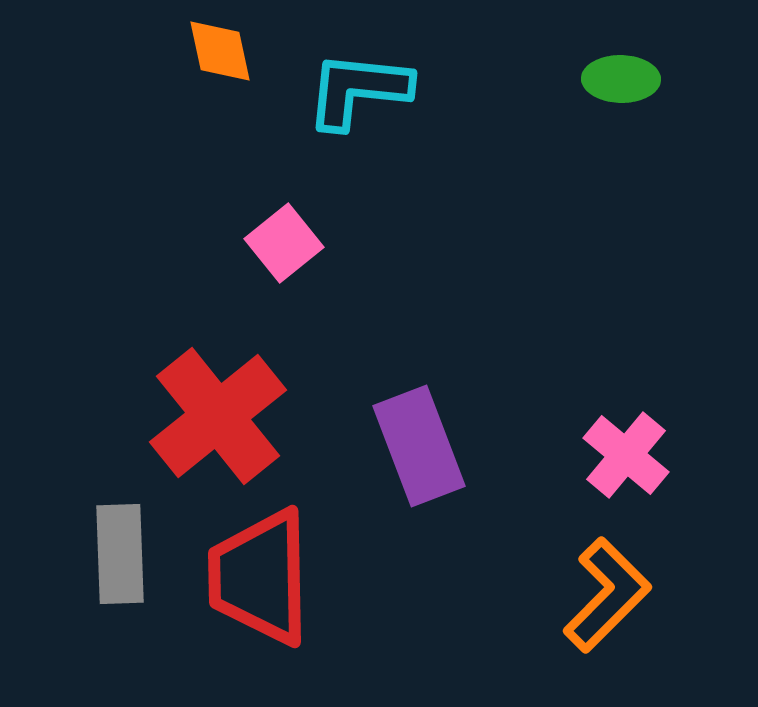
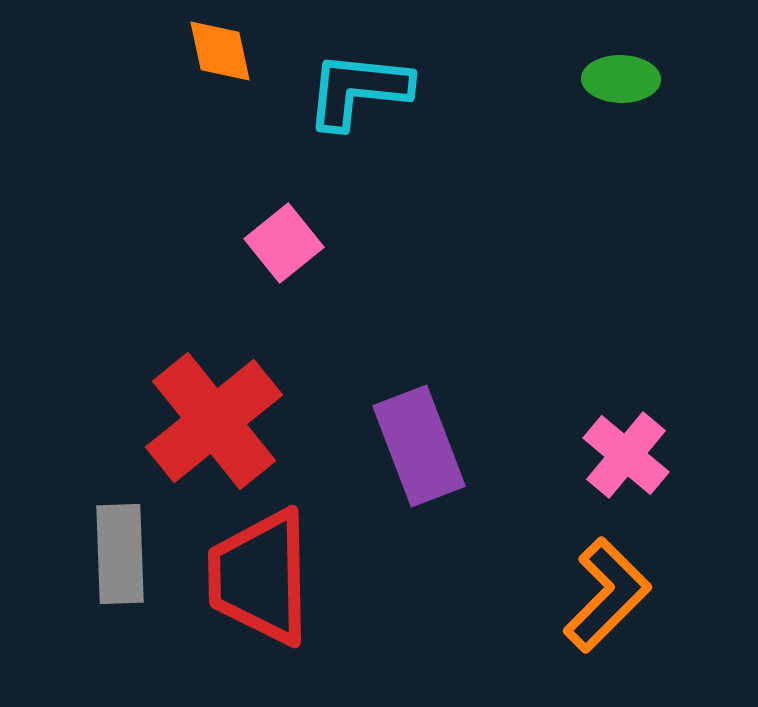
red cross: moved 4 px left, 5 px down
